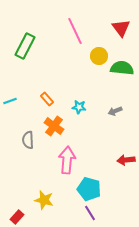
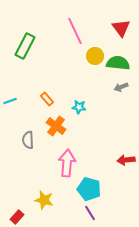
yellow circle: moved 4 px left
green semicircle: moved 4 px left, 5 px up
gray arrow: moved 6 px right, 24 px up
orange cross: moved 2 px right
pink arrow: moved 3 px down
